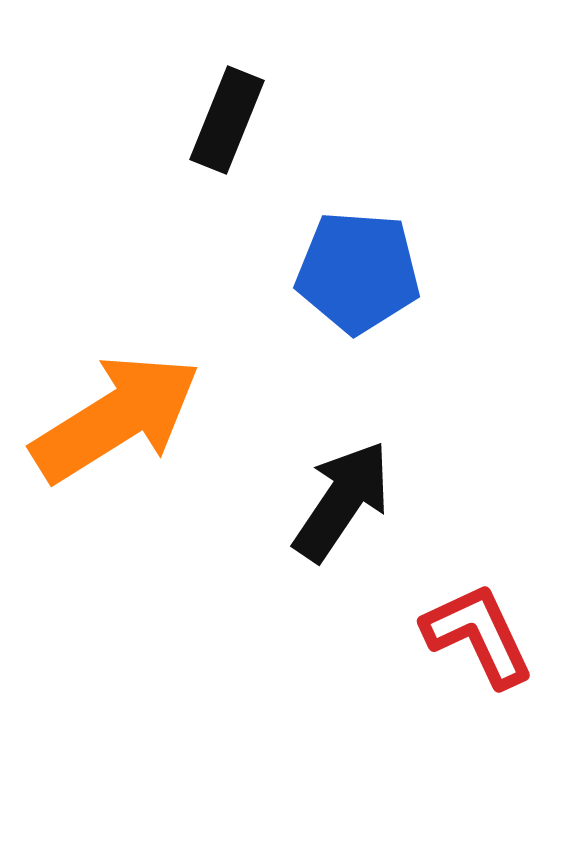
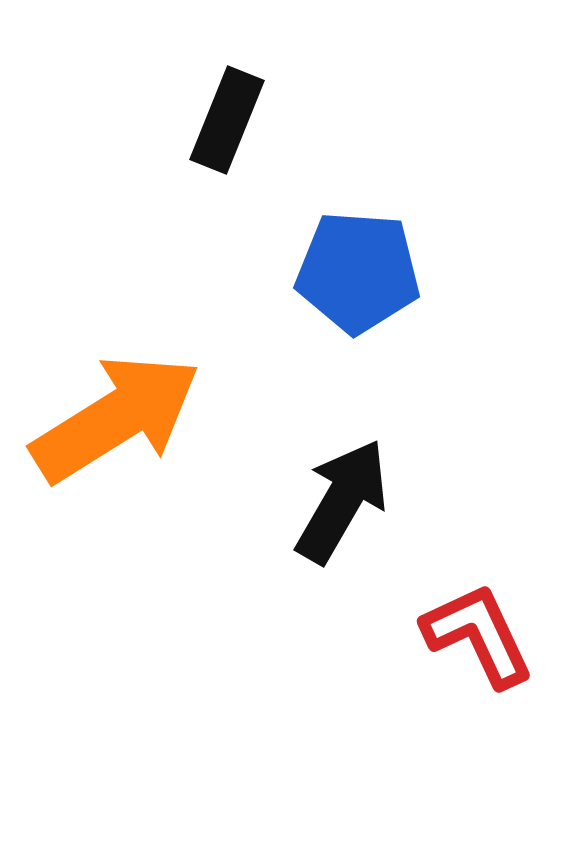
black arrow: rotated 4 degrees counterclockwise
